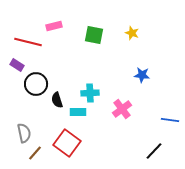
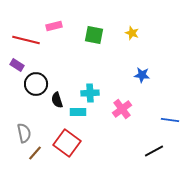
red line: moved 2 px left, 2 px up
black line: rotated 18 degrees clockwise
